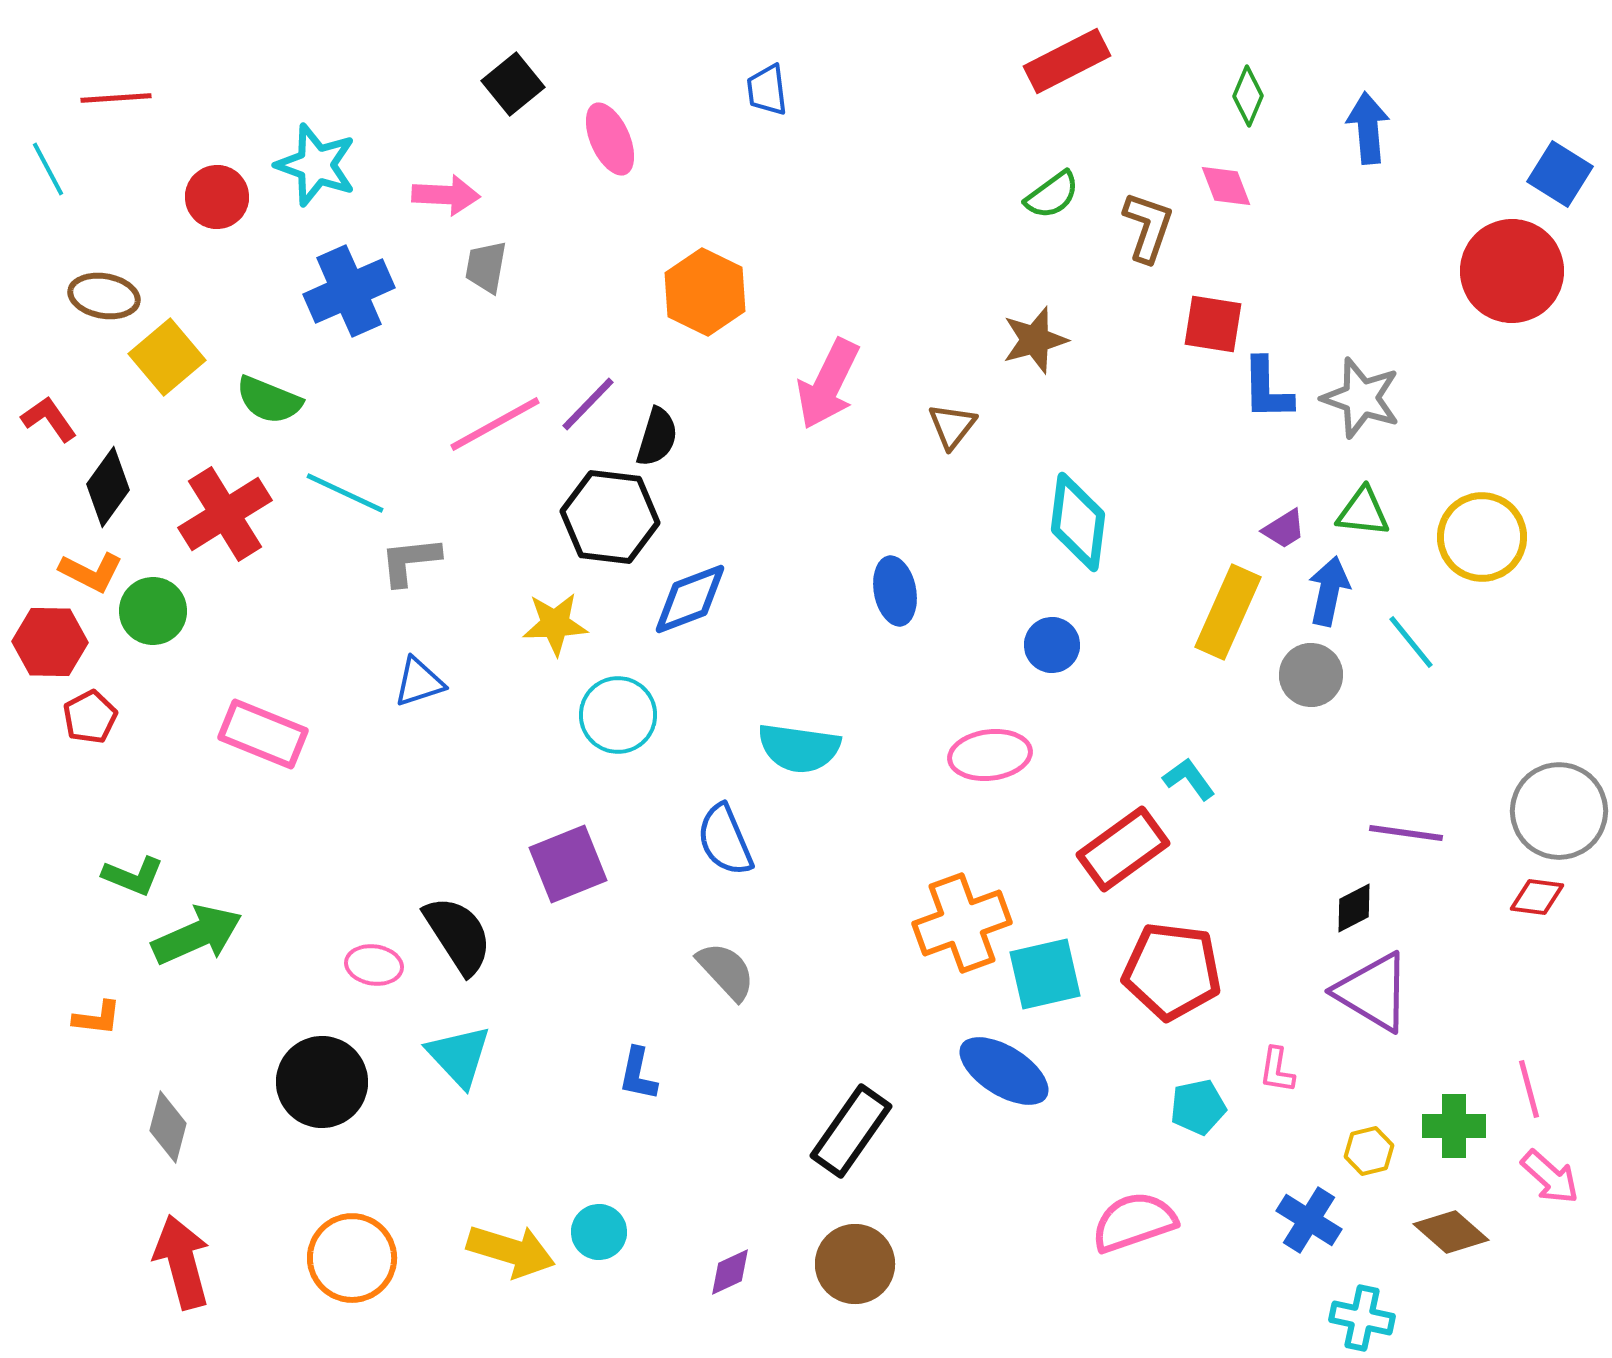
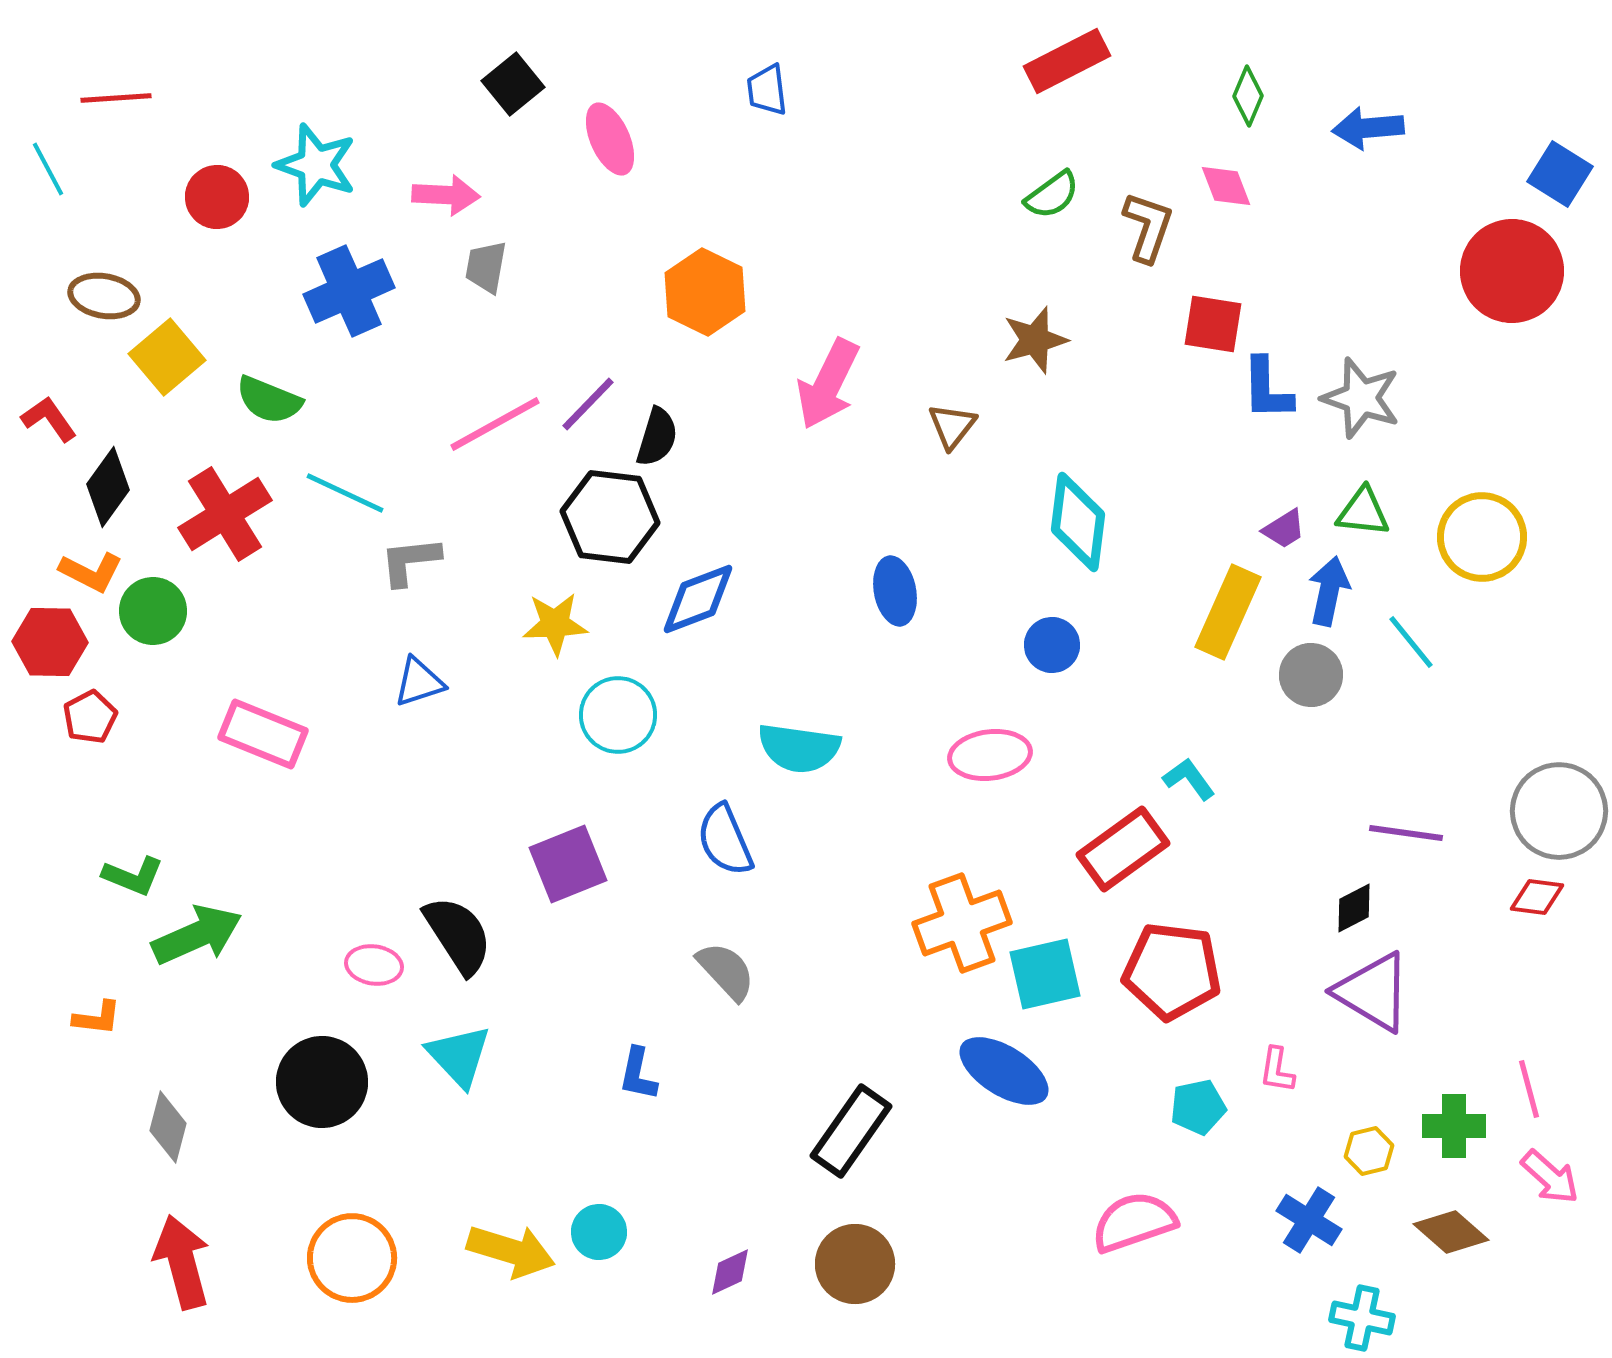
blue arrow at (1368, 128): rotated 90 degrees counterclockwise
blue diamond at (690, 599): moved 8 px right
